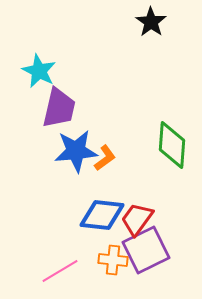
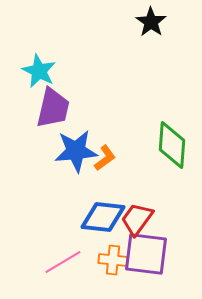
purple trapezoid: moved 6 px left
blue diamond: moved 1 px right, 2 px down
purple square: moved 4 px down; rotated 33 degrees clockwise
pink line: moved 3 px right, 9 px up
